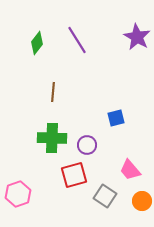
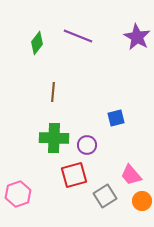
purple line: moved 1 px right, 4 px up; rotated 36 degrees counterclockwise
green cross: moved 2 px right
pink trapezoid: moved 1 px right, 5 px down
gray square: rotated 25 degrees clockwise
